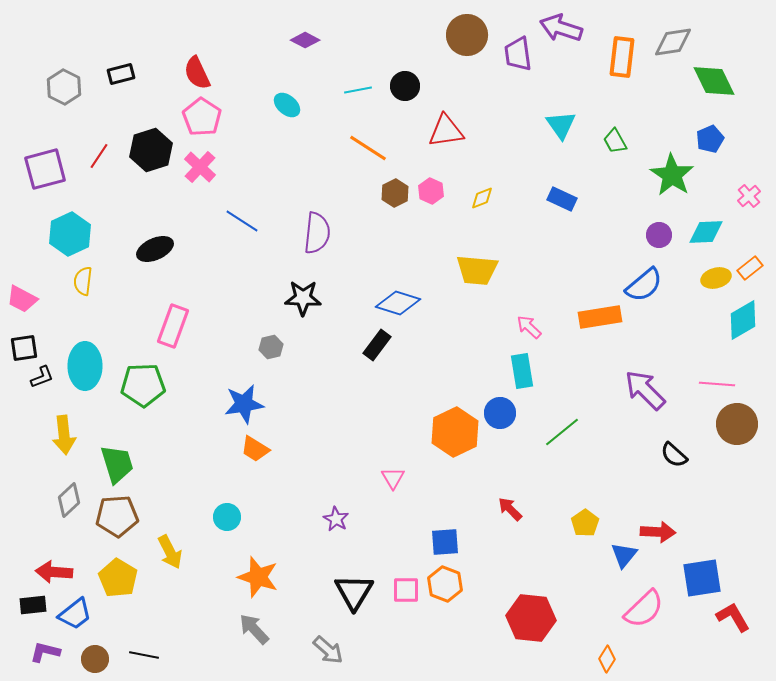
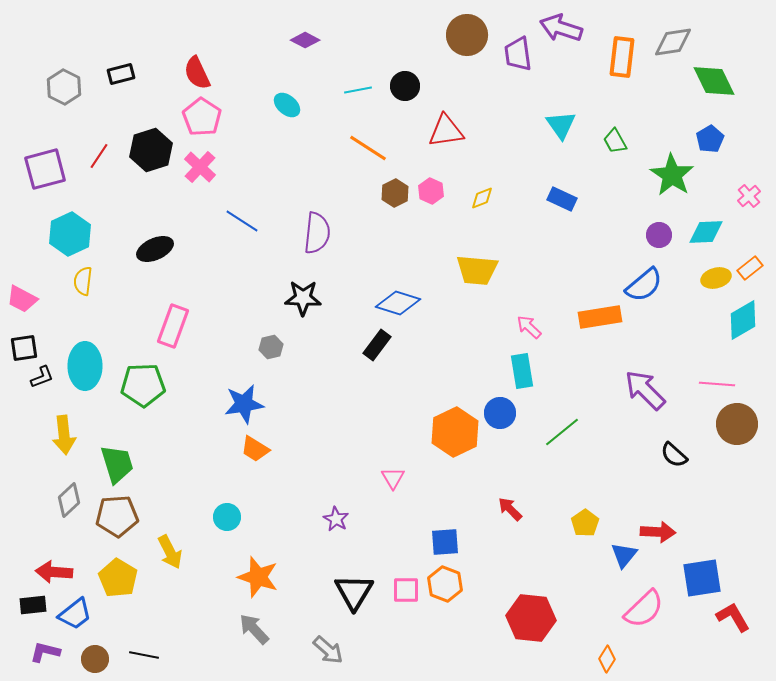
blue pentagon at (710, 139): rotated 8 degrees counterclockwise
